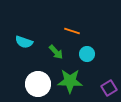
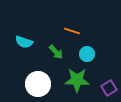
green star: moved 7 px right, 1 px up
